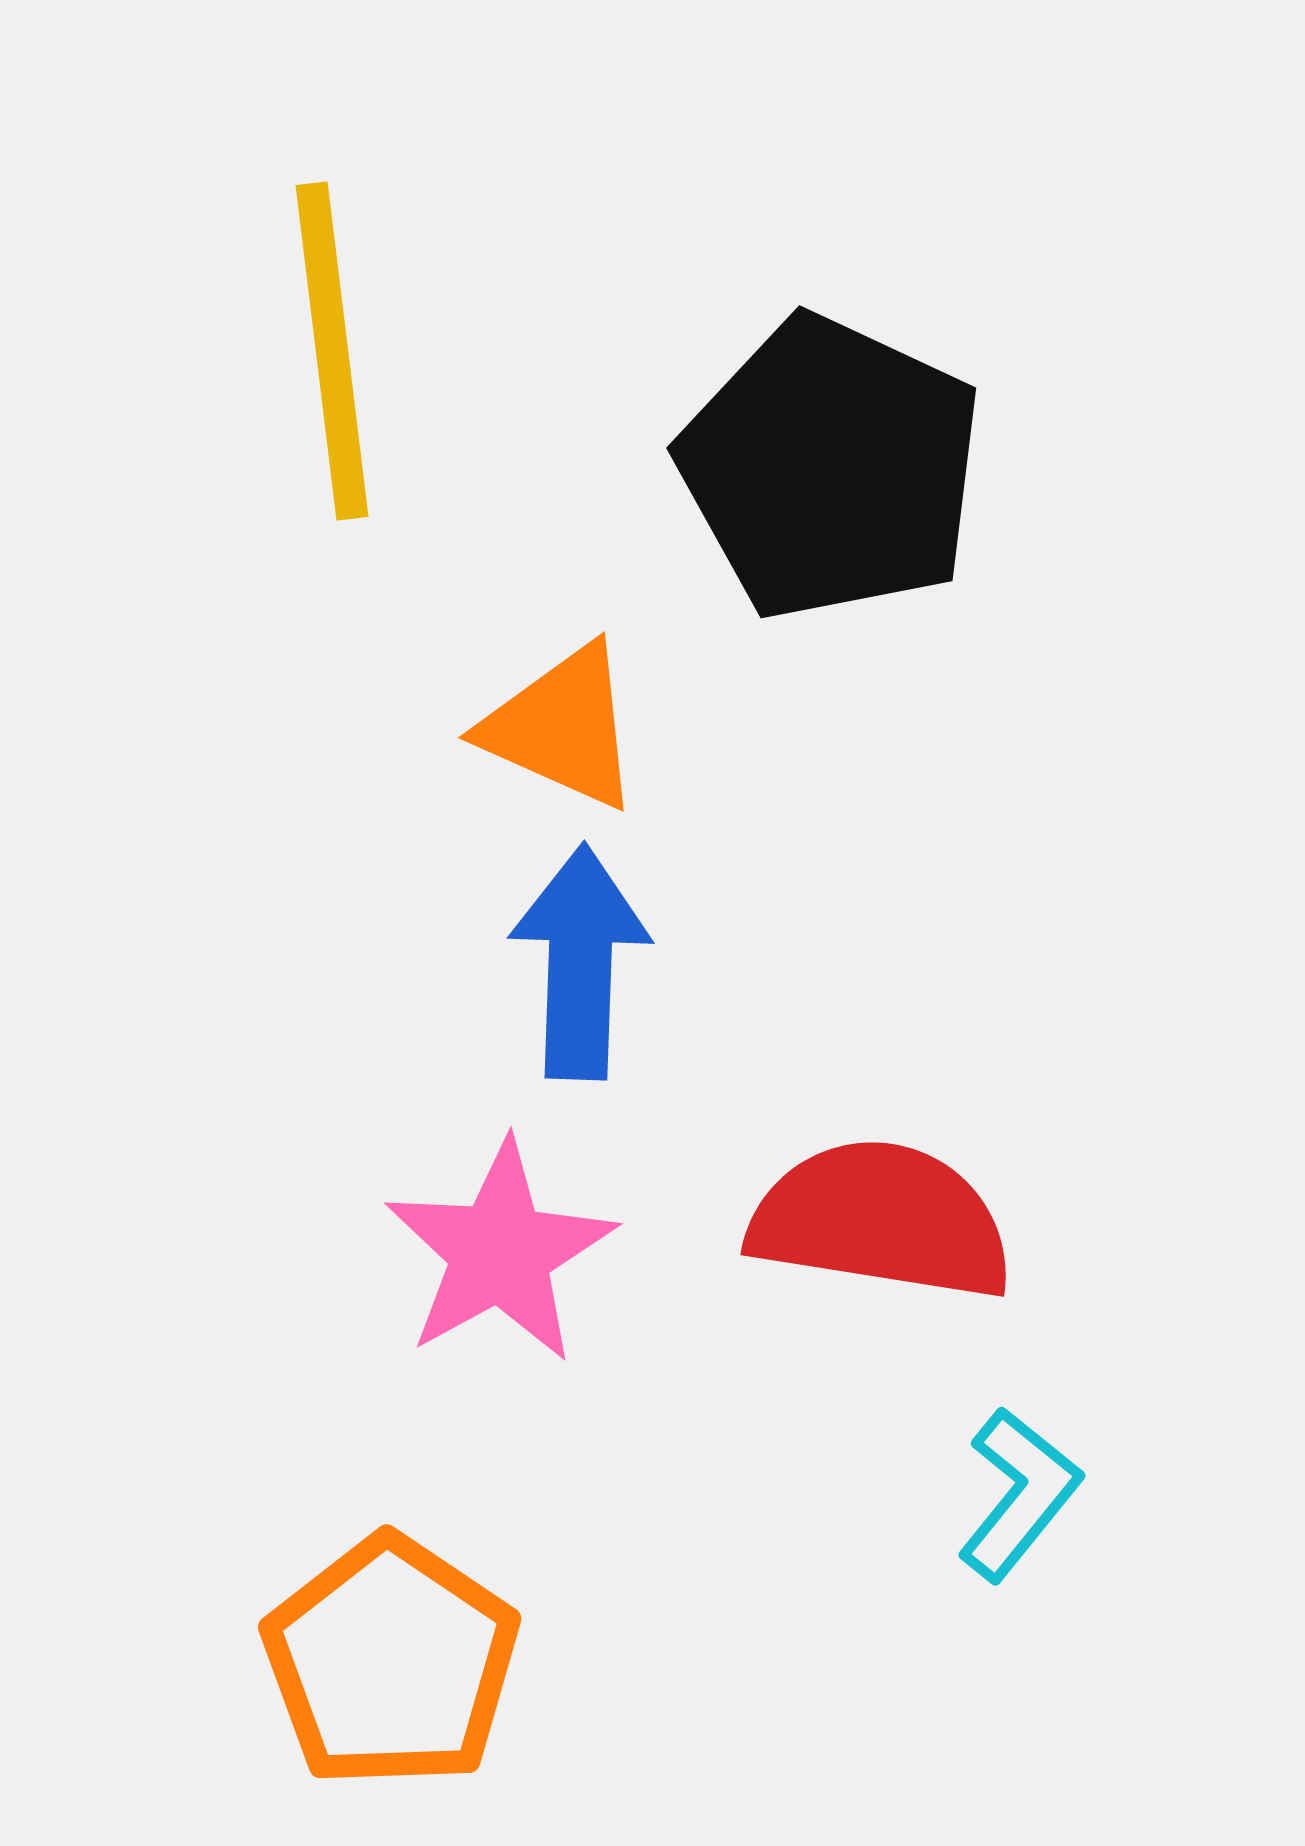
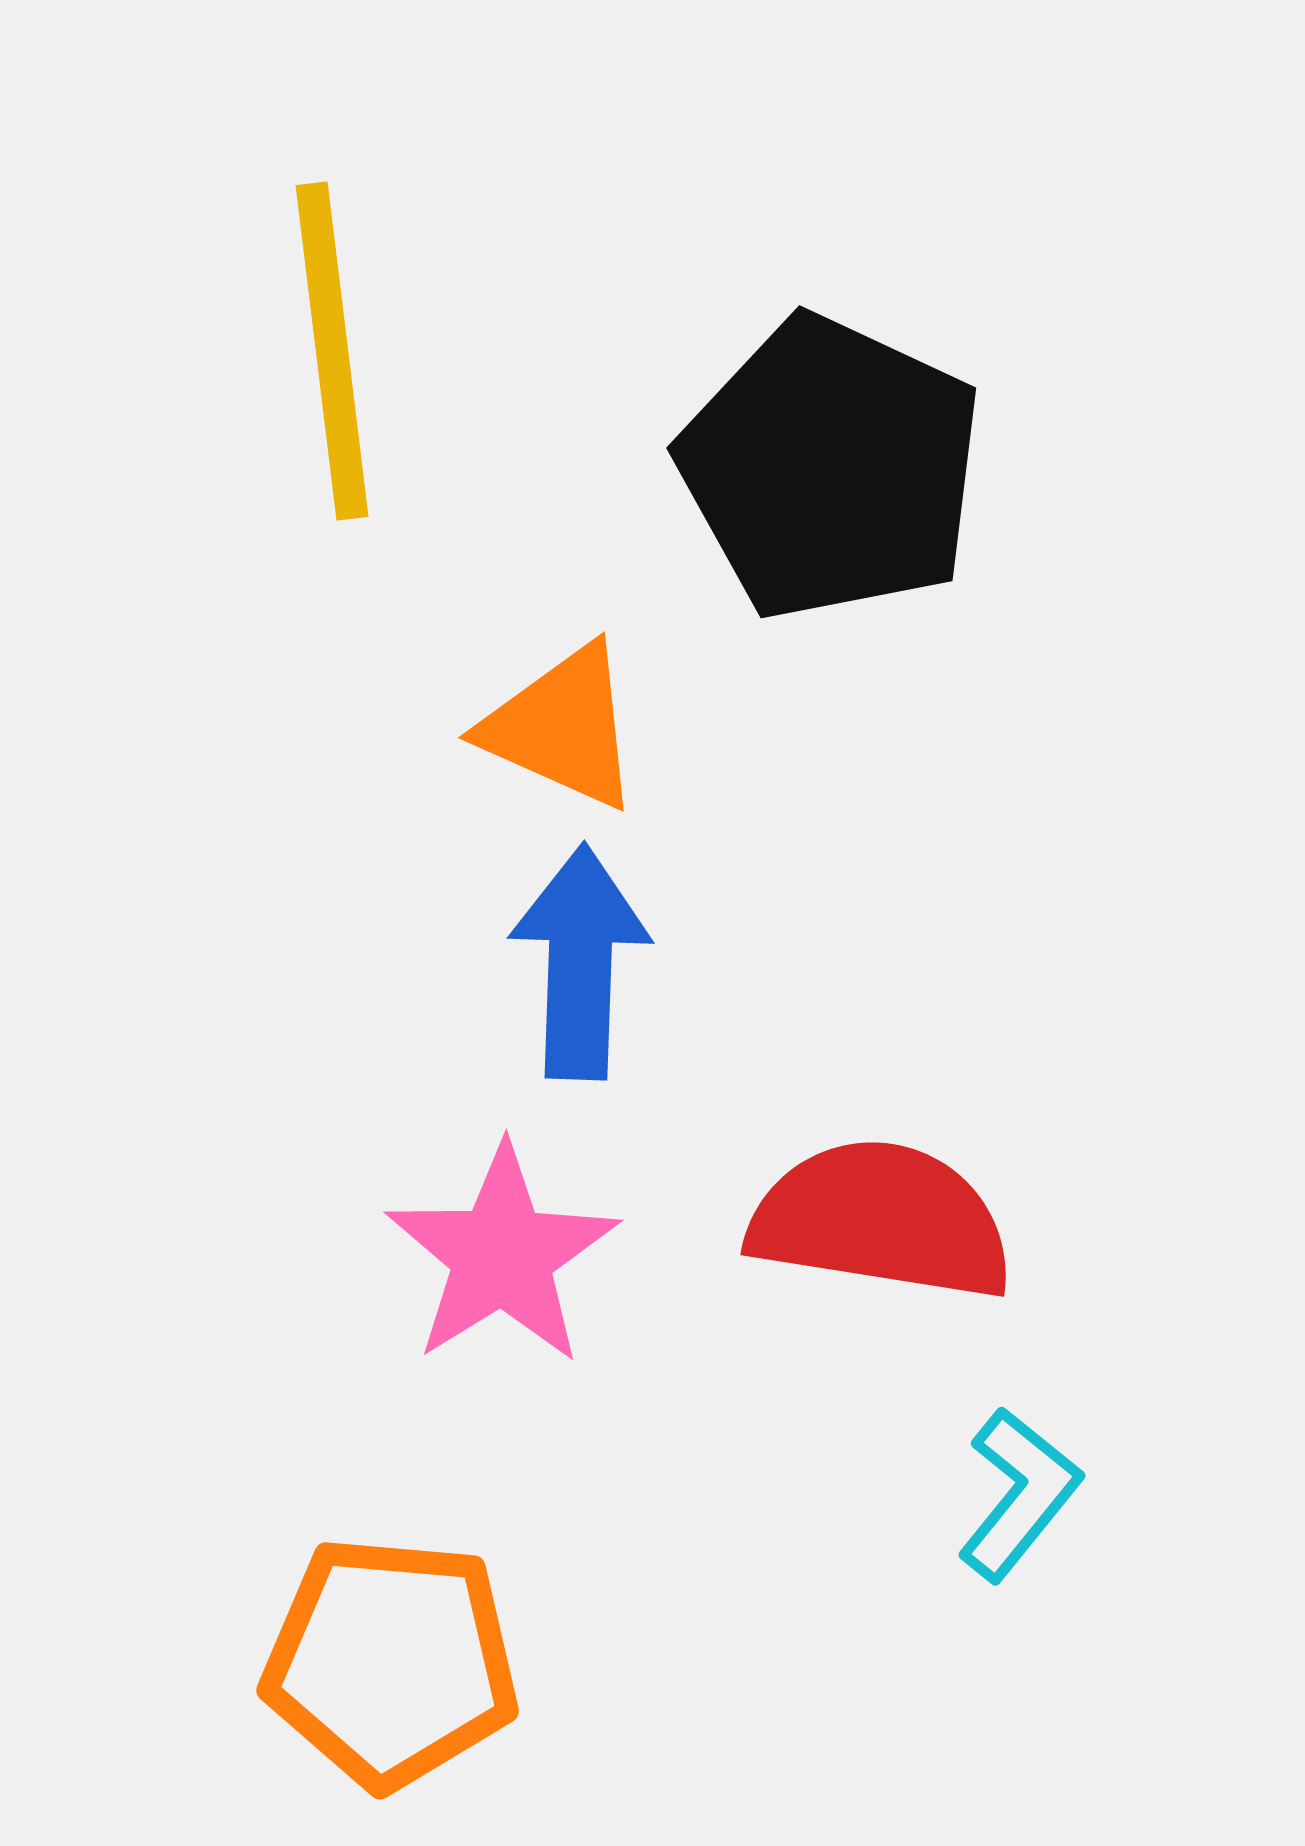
pink star: moved 2 px right, 3 px down; rotated 3 degrees counterclockwise
orange pentagon: rotated 29 degrees counterclockwise
